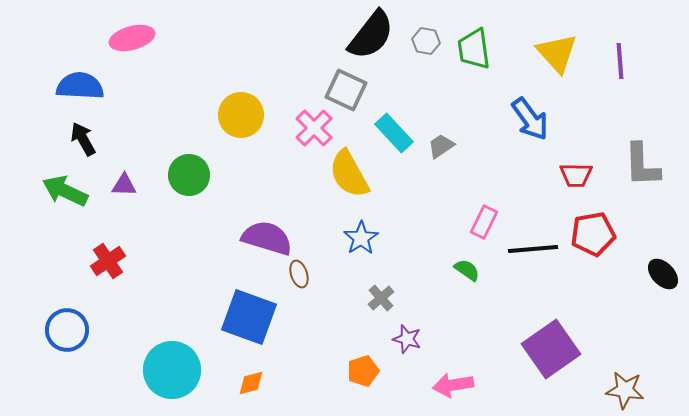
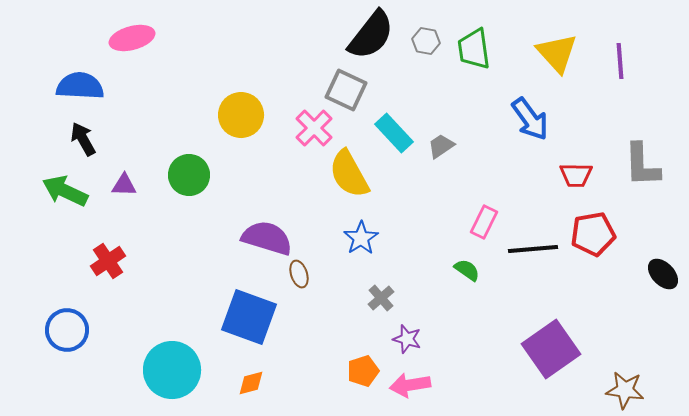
pink arrow: moved 43 px left
